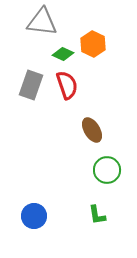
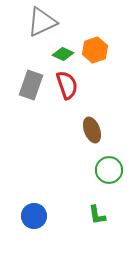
gray triangle: rotated 32 degrees counterclockwise
orange hexagon: moved 2 px right, 6 px down; rotated 15 degrees clockwise
brown ellipse: rotated 10 degrees clockwise
green circle: moved 2 px right
